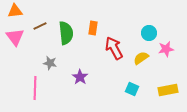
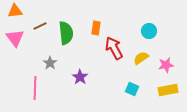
orange rectangle: moved 3 px right
cyan circle: moved 2 px up
pink triangle: moved 1 px down
pink star: moved 16 px down
gray star: rotated 24 degrees clockwise
